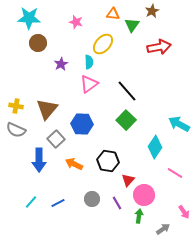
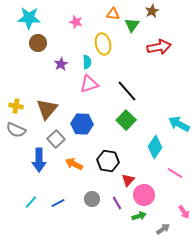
yellow ellipse: rotated 55 degrees counterclockwise
cyan semicircle: moved 2 px left
pink triangle: rotated 18 degrees clockwise
green arrow: rotated 64 degrees clockwise
